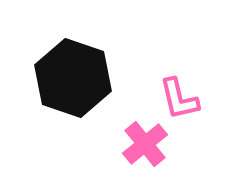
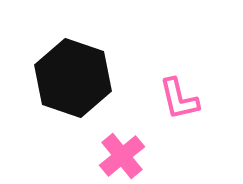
pink cross: moved 23 px left, 12 px down
